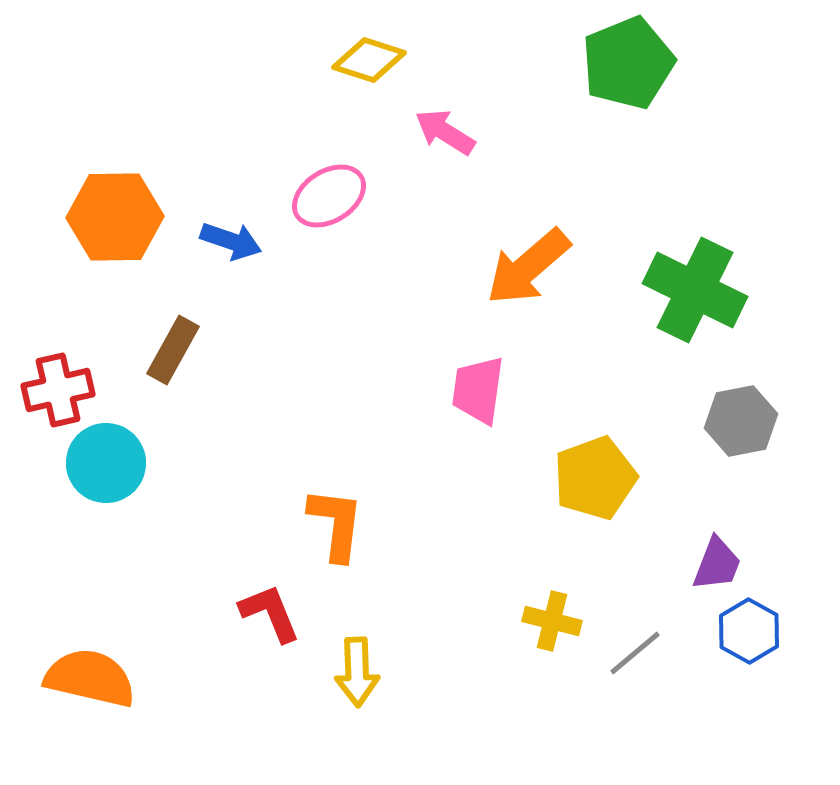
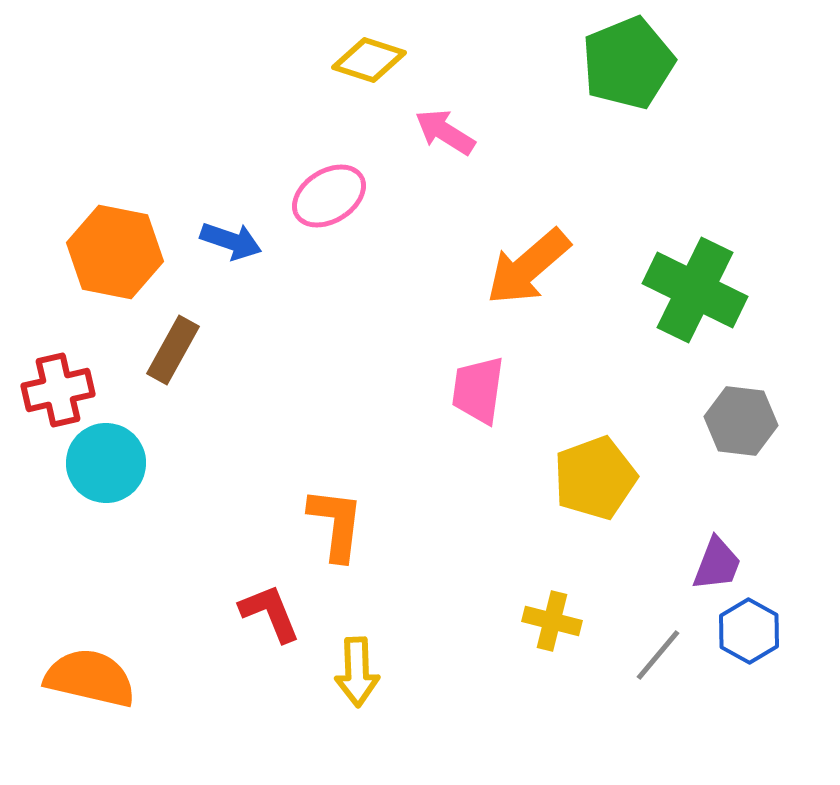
orange hexagon: moved 35 px down; rotated 12 degrees clockwise
gray hexagon: rotated 18 degrees clockwise
gray line: moved 23 px right, 2 px down; rotated 10 degrees counterclockwise
